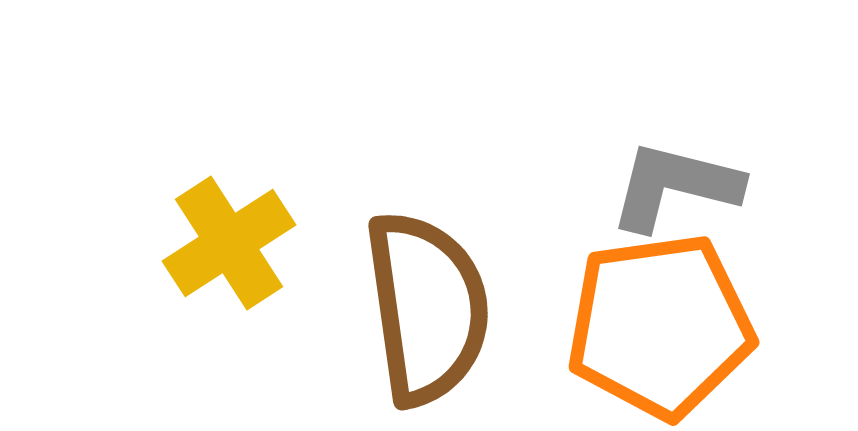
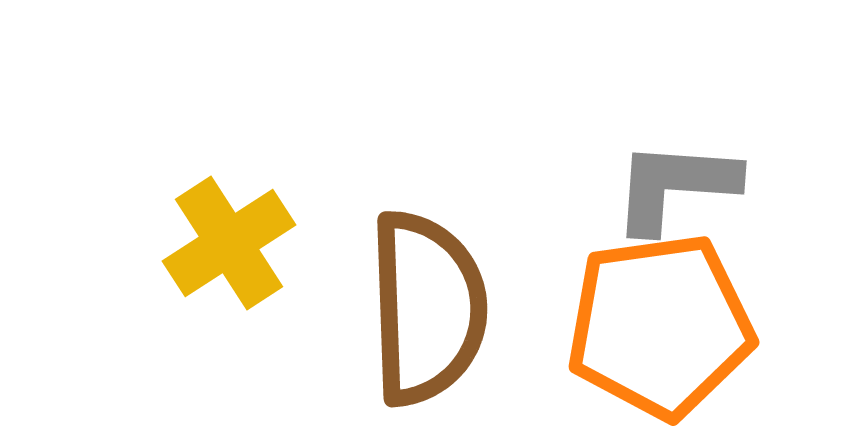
gray L-shape: rotated 10 degrees counterclockwise
brown semicircle: rotated 6 degrees clockwise
